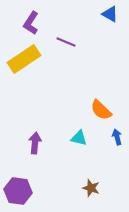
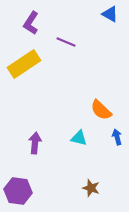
yellow rectangle: moved 5 px down
